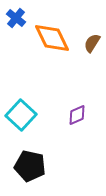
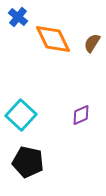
blue cross: moved 2 px right, 1 px up
orange diamond: moved 1 px right, 1 px down
purple diamond: moved 4 px right
black pentagon: moved 2 px left, 4 px up
